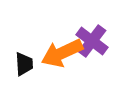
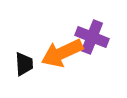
purple cross: moved 4 px up; rotated 16 degrees counterclockwise
